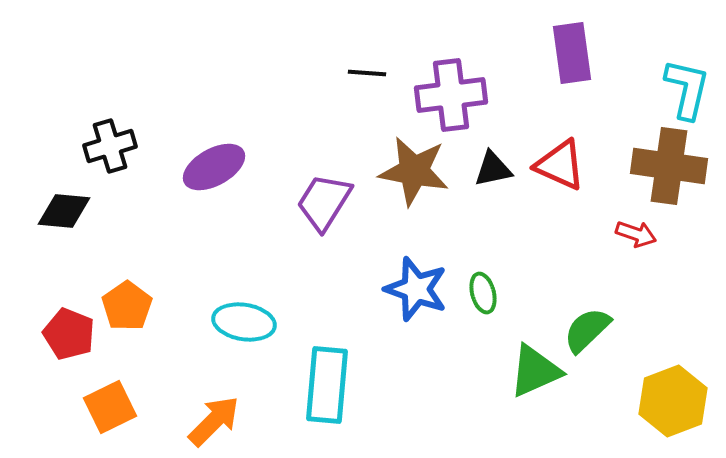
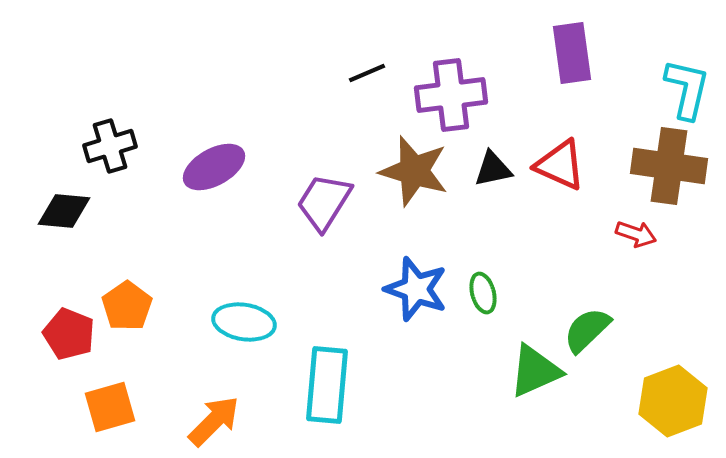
black line: rotated 27 degrees counterclockwise
brown star: rotated 6 degrees clockwise
orange square: rotated 10 degrees clockwise
